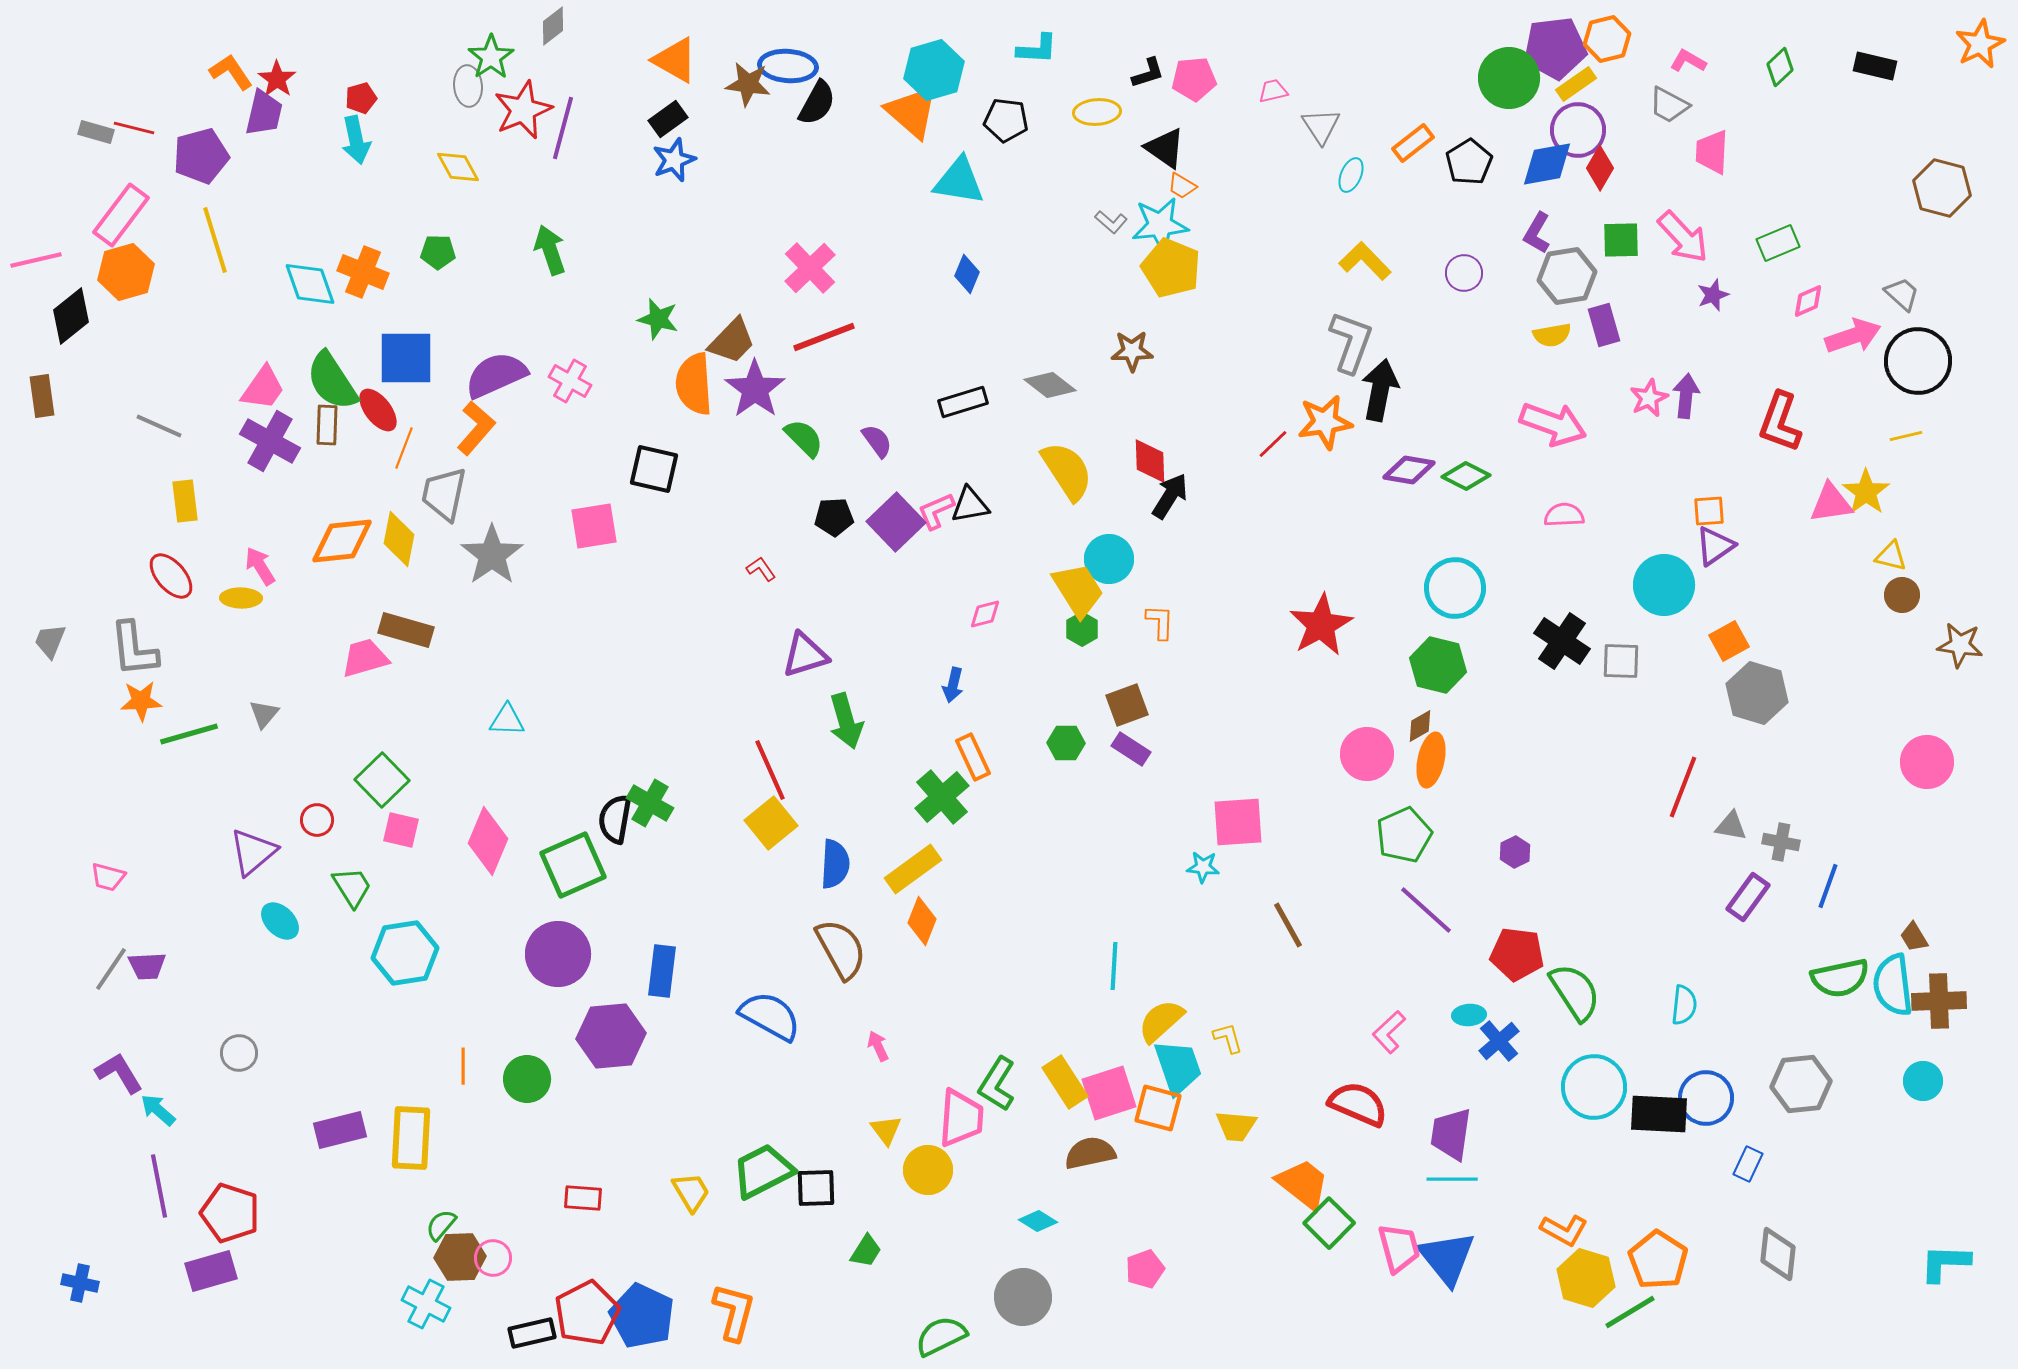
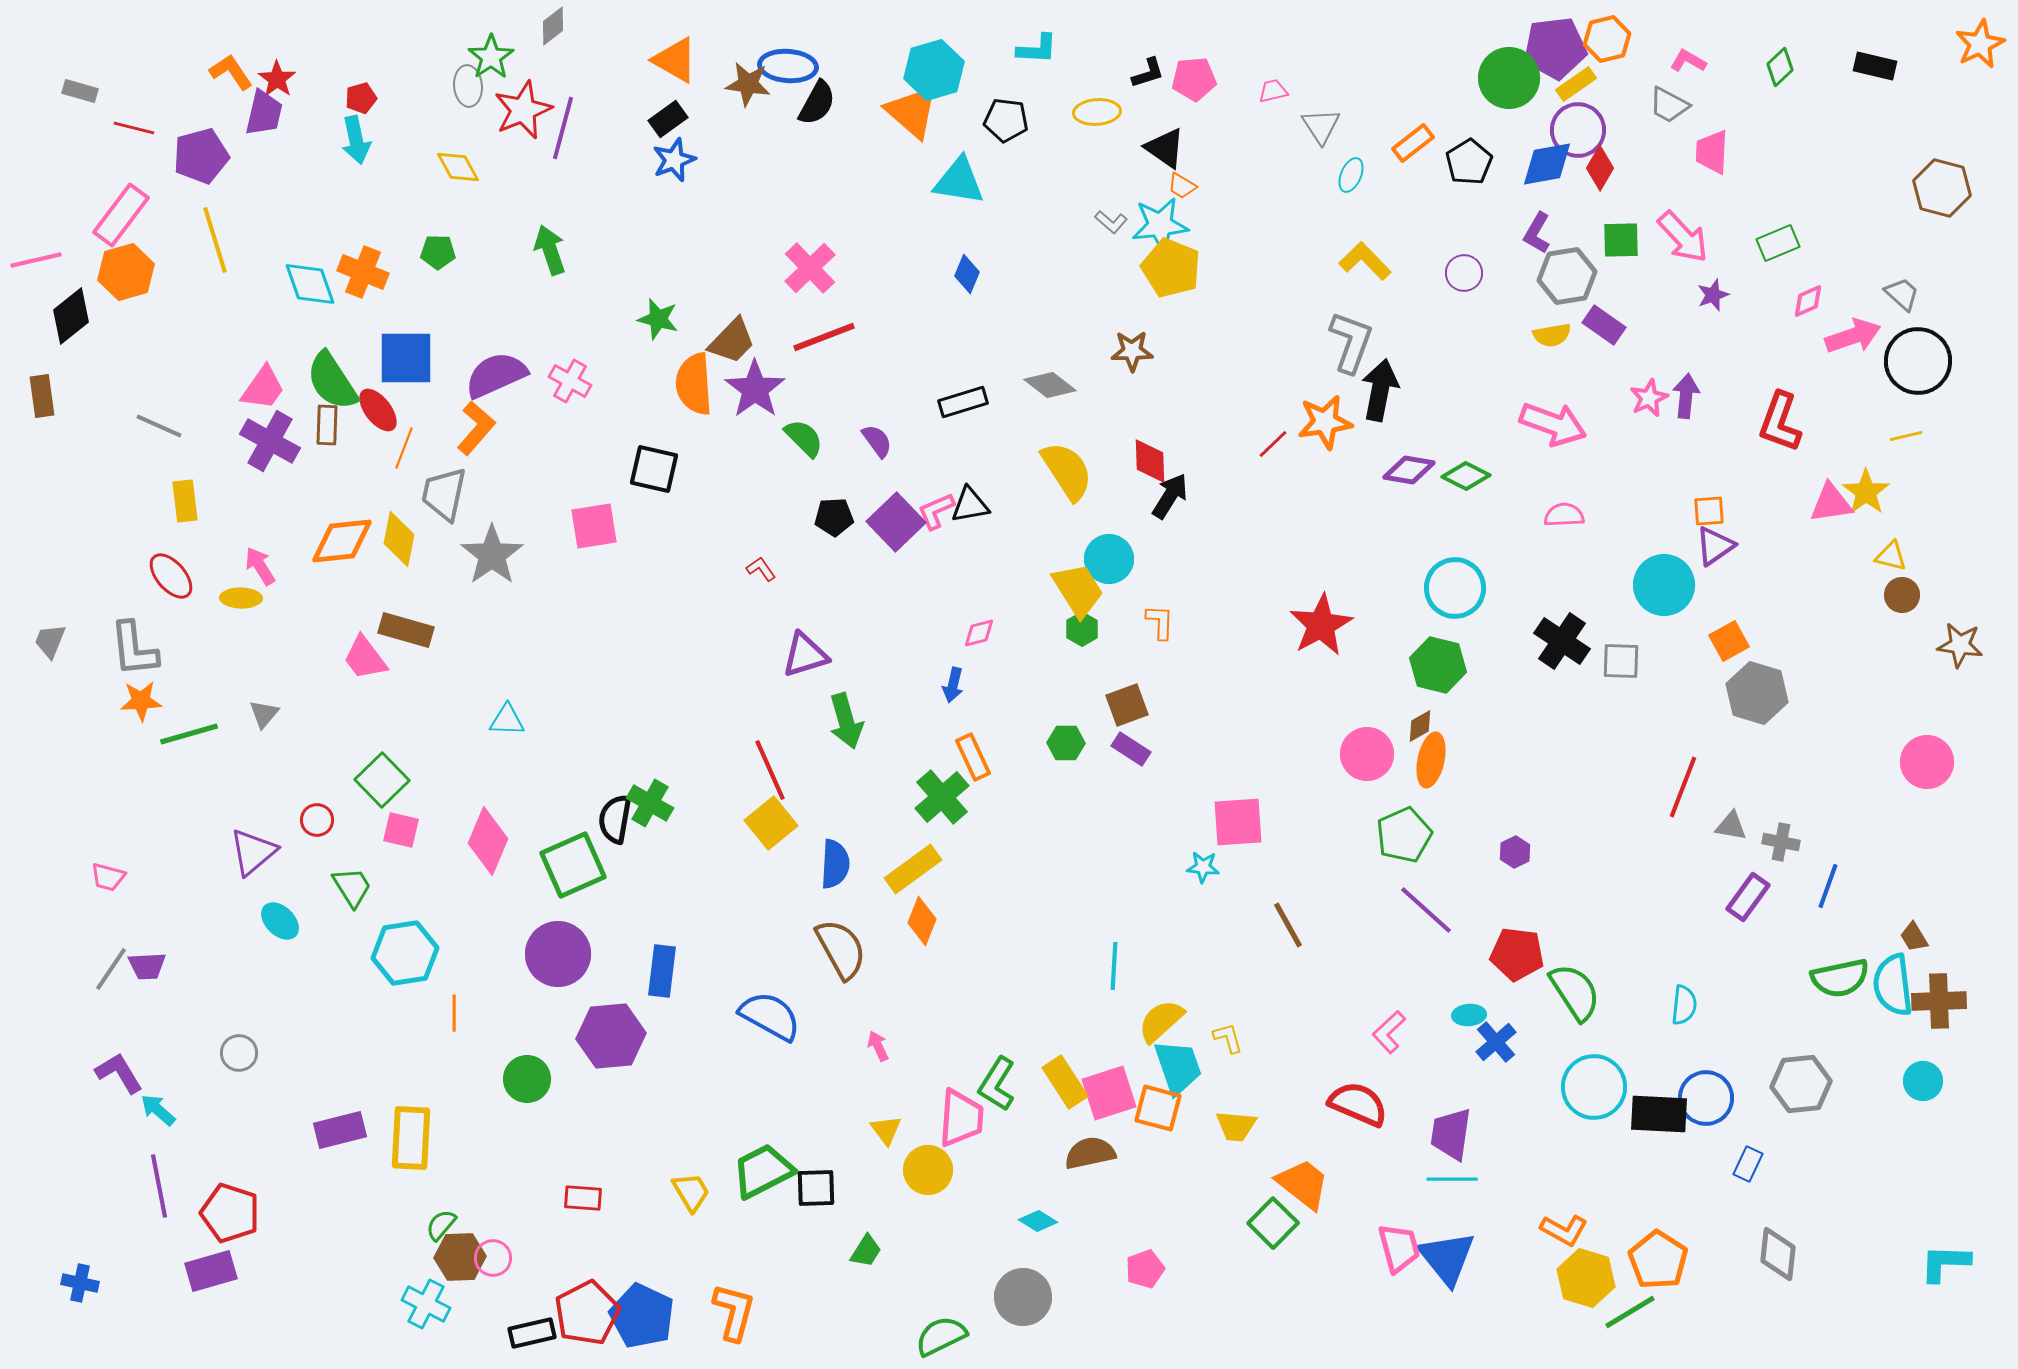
gray rectangle at (96, 132): moved 16 px left, 41 px up
purple rectangle at (1604, 325): rotated 39 degrees counterclockwise
pink diamond at (985, 614): moved 6 px left, 19 px down
pink trapezoid at (365, 658): rotated 111 degrees counterclockwise
blue cross at (1499, 1041): moved 3 px left, 1 px down
orange line at (463, 1066): moved 9 px left, 53 px up
green square at (1329, 1223): moved 56 px left
